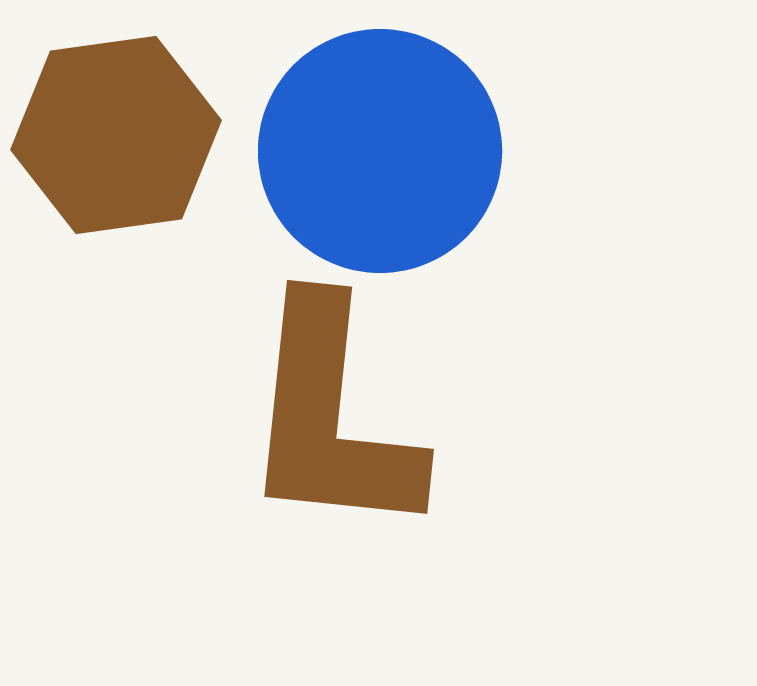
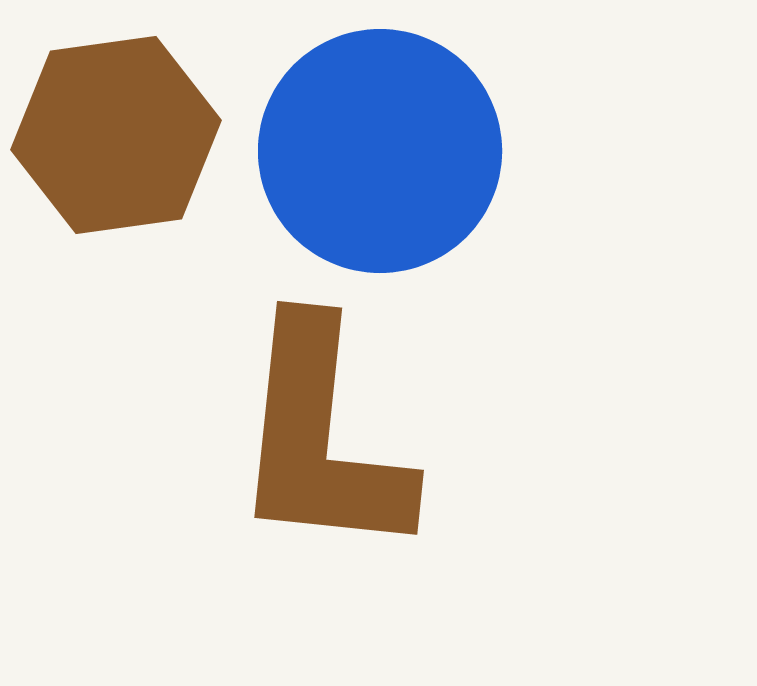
brown L-shape: moved 10 px left, 21 px down
